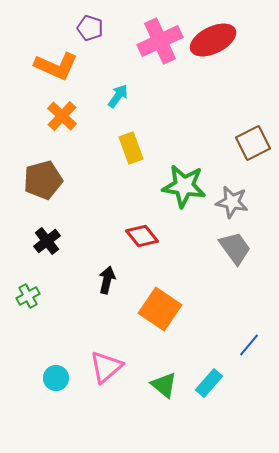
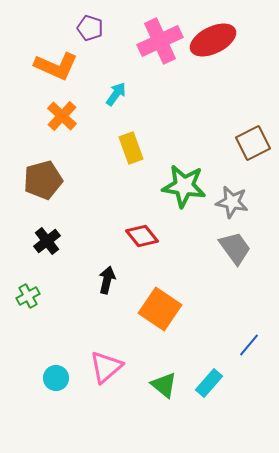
cyan arrow: moved 2 px left, 2 px up
